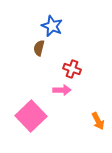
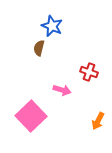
red cross: moved 17 px right, 3 px down
pink arrow: rotated 18 degrees clockwise
orange arrow: rotated 54 degrees clockwise
